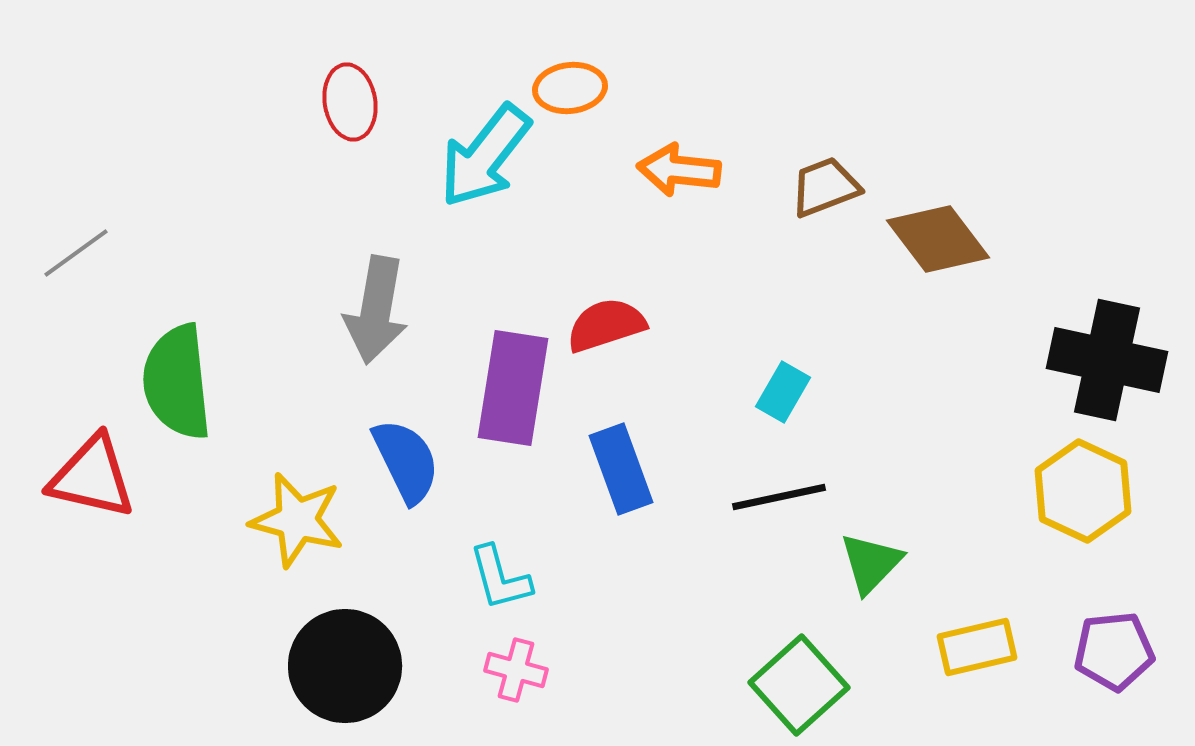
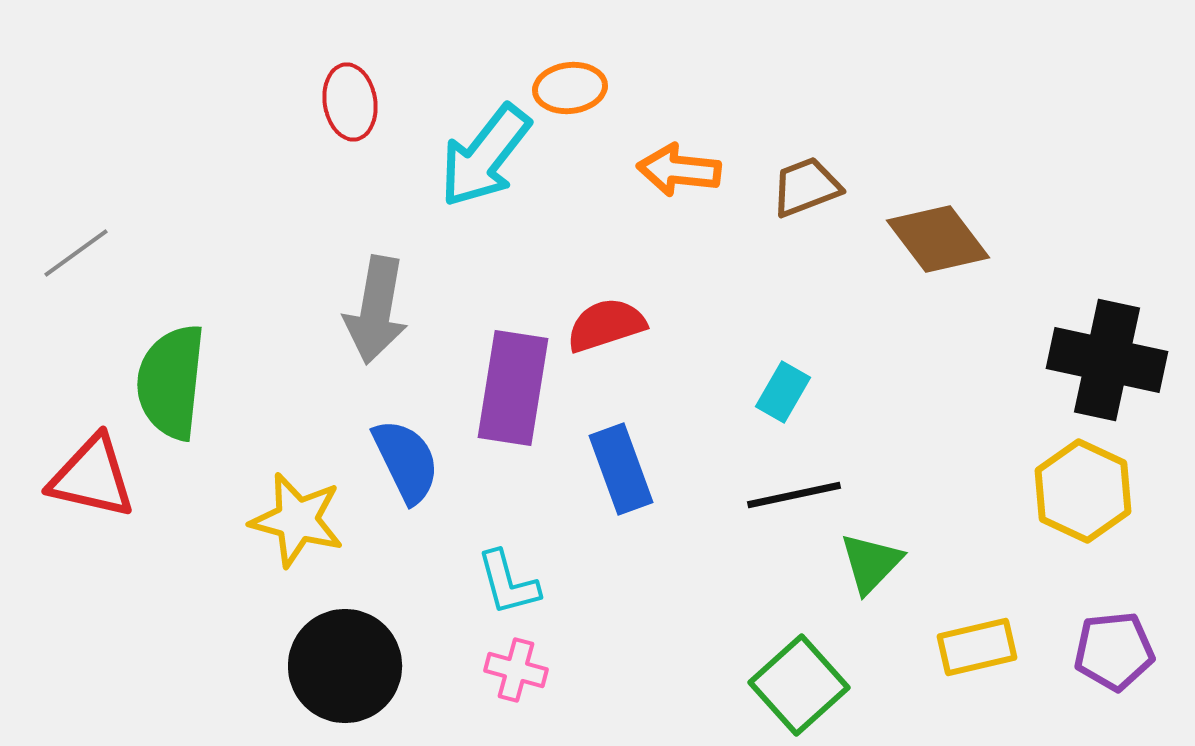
brown trapezoid: moved 19 px left
green semicircle: moved 6 px left; rotated 12 degrees clockwise
black line: moved 15 px right, 2 px up
cyan L-shape: moved 8 px right, 5 px down
